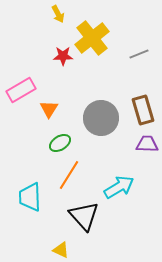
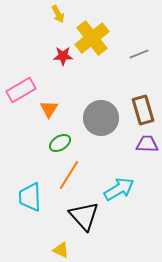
cyan arrow: moved 2 px down
